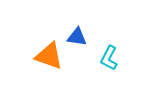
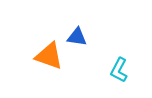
cyan L-shape: moved 10 px right, 12 px down
